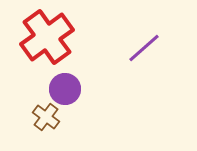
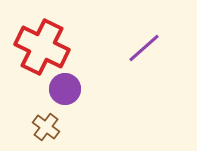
red cross: moved 5 px left, 10 px down; rotated 28 degrees counterclockwise
brown cross: moved 10 px down
